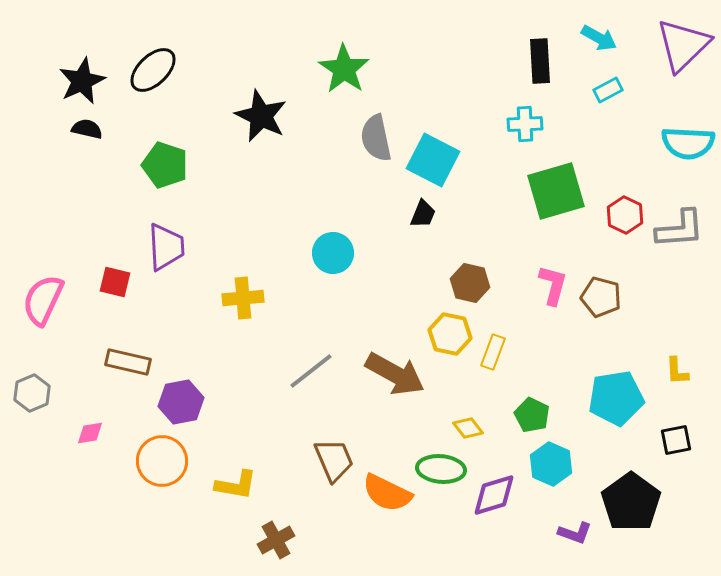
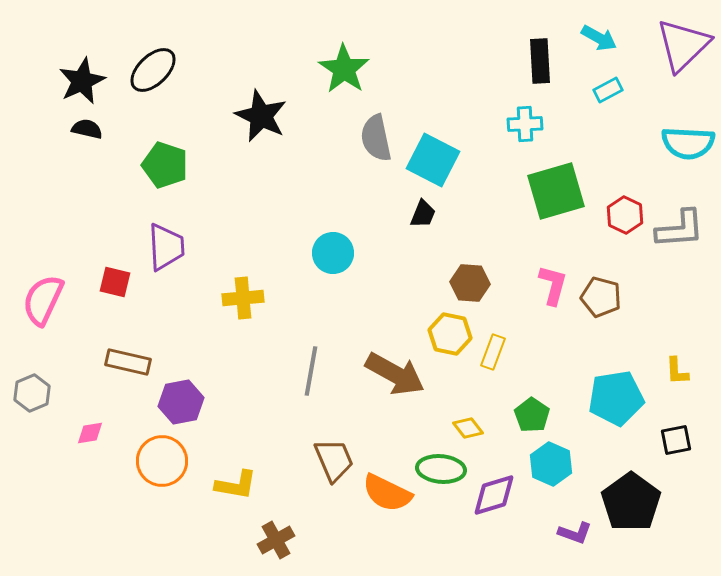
brown hexagon at (470, 283): rotated 9 degrees counterclockwise
gray line at (311, 371): rotated 42 degrees counterclockwise
green pentagon at (532, 415): rotated 8 degrees clockwise
